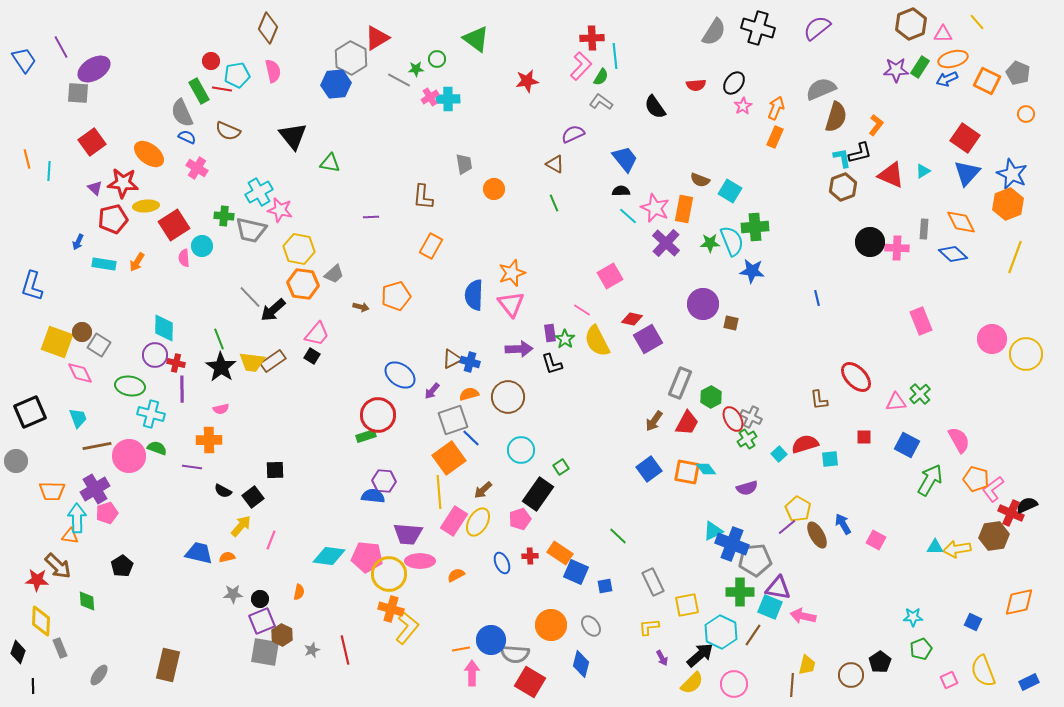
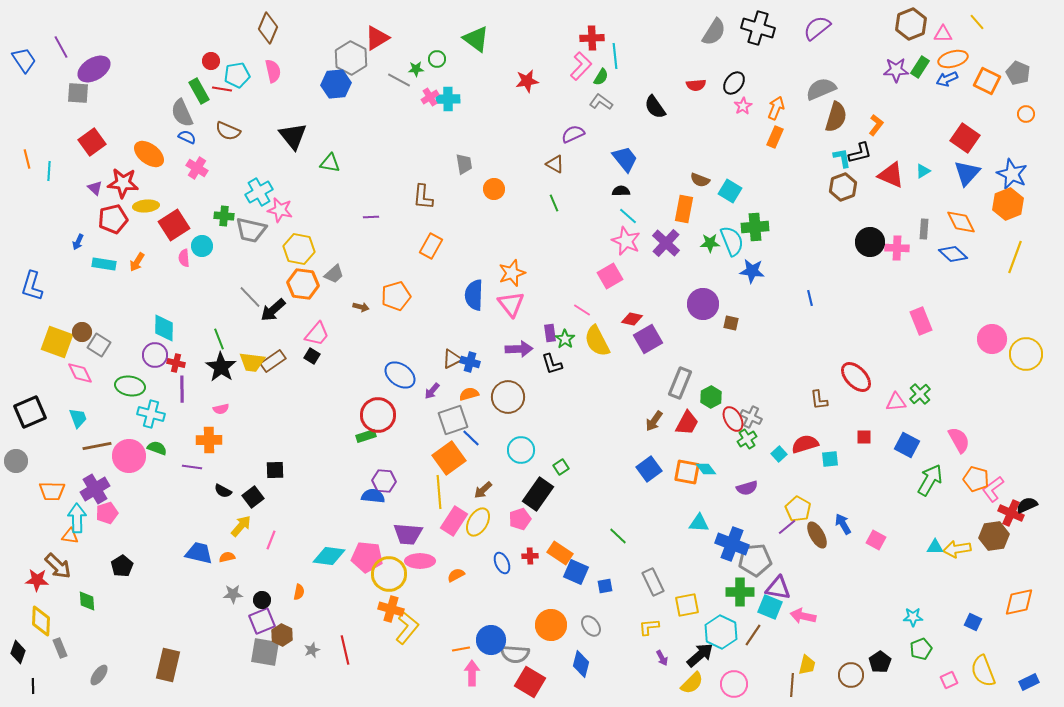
pink star at (655, 208): moved 29 px left, 33 px down
blue line at (817, 298): moved 7 px left
cyan triangle at (713, 531): moved 14 px left, 8 px up; rotated 30 degrees clockwise
black circle at (260, 599): moved 2 px right, 1 px down
